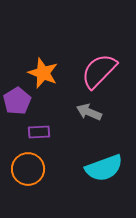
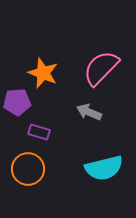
pink semicircle: moved 2 px right, 3 px up
purple pentagon: moved 1 px down; rotated 28 degrees clockwise
purple rectangle: rotated 20 degrees clockwise
cyan semicircle: rotated 6 degrees clockwise
